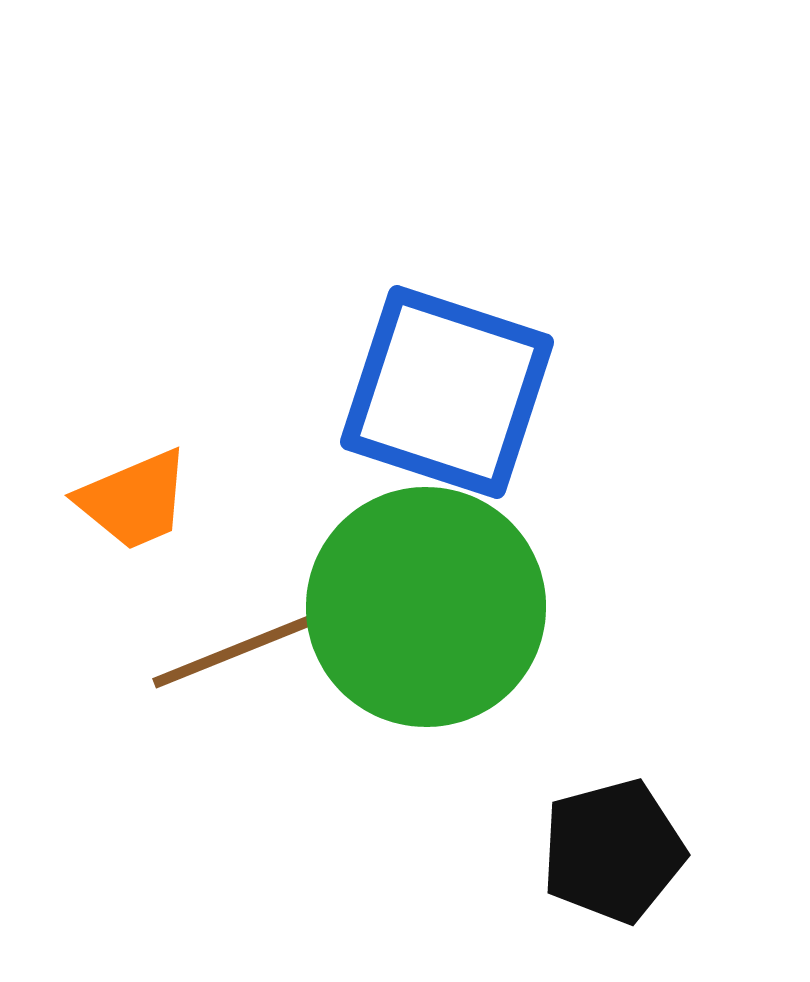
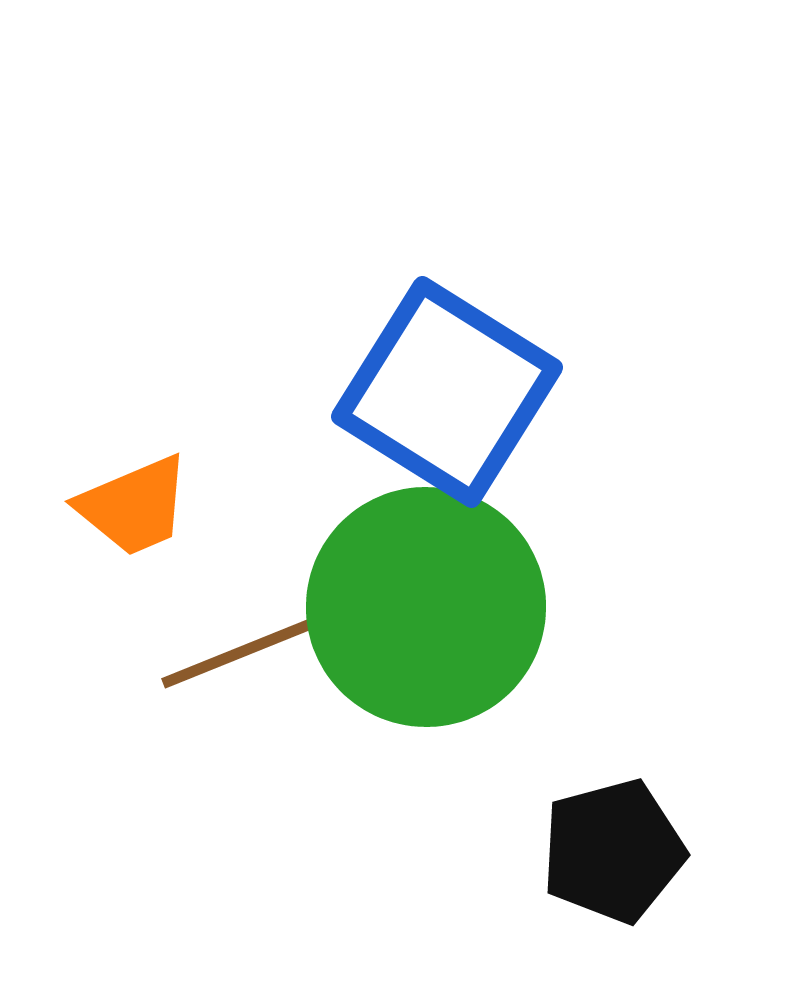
blue square: rotated 14 degrees clockwise
orange trapezoid: moved 6 px down
brown line: moved 9 px right
